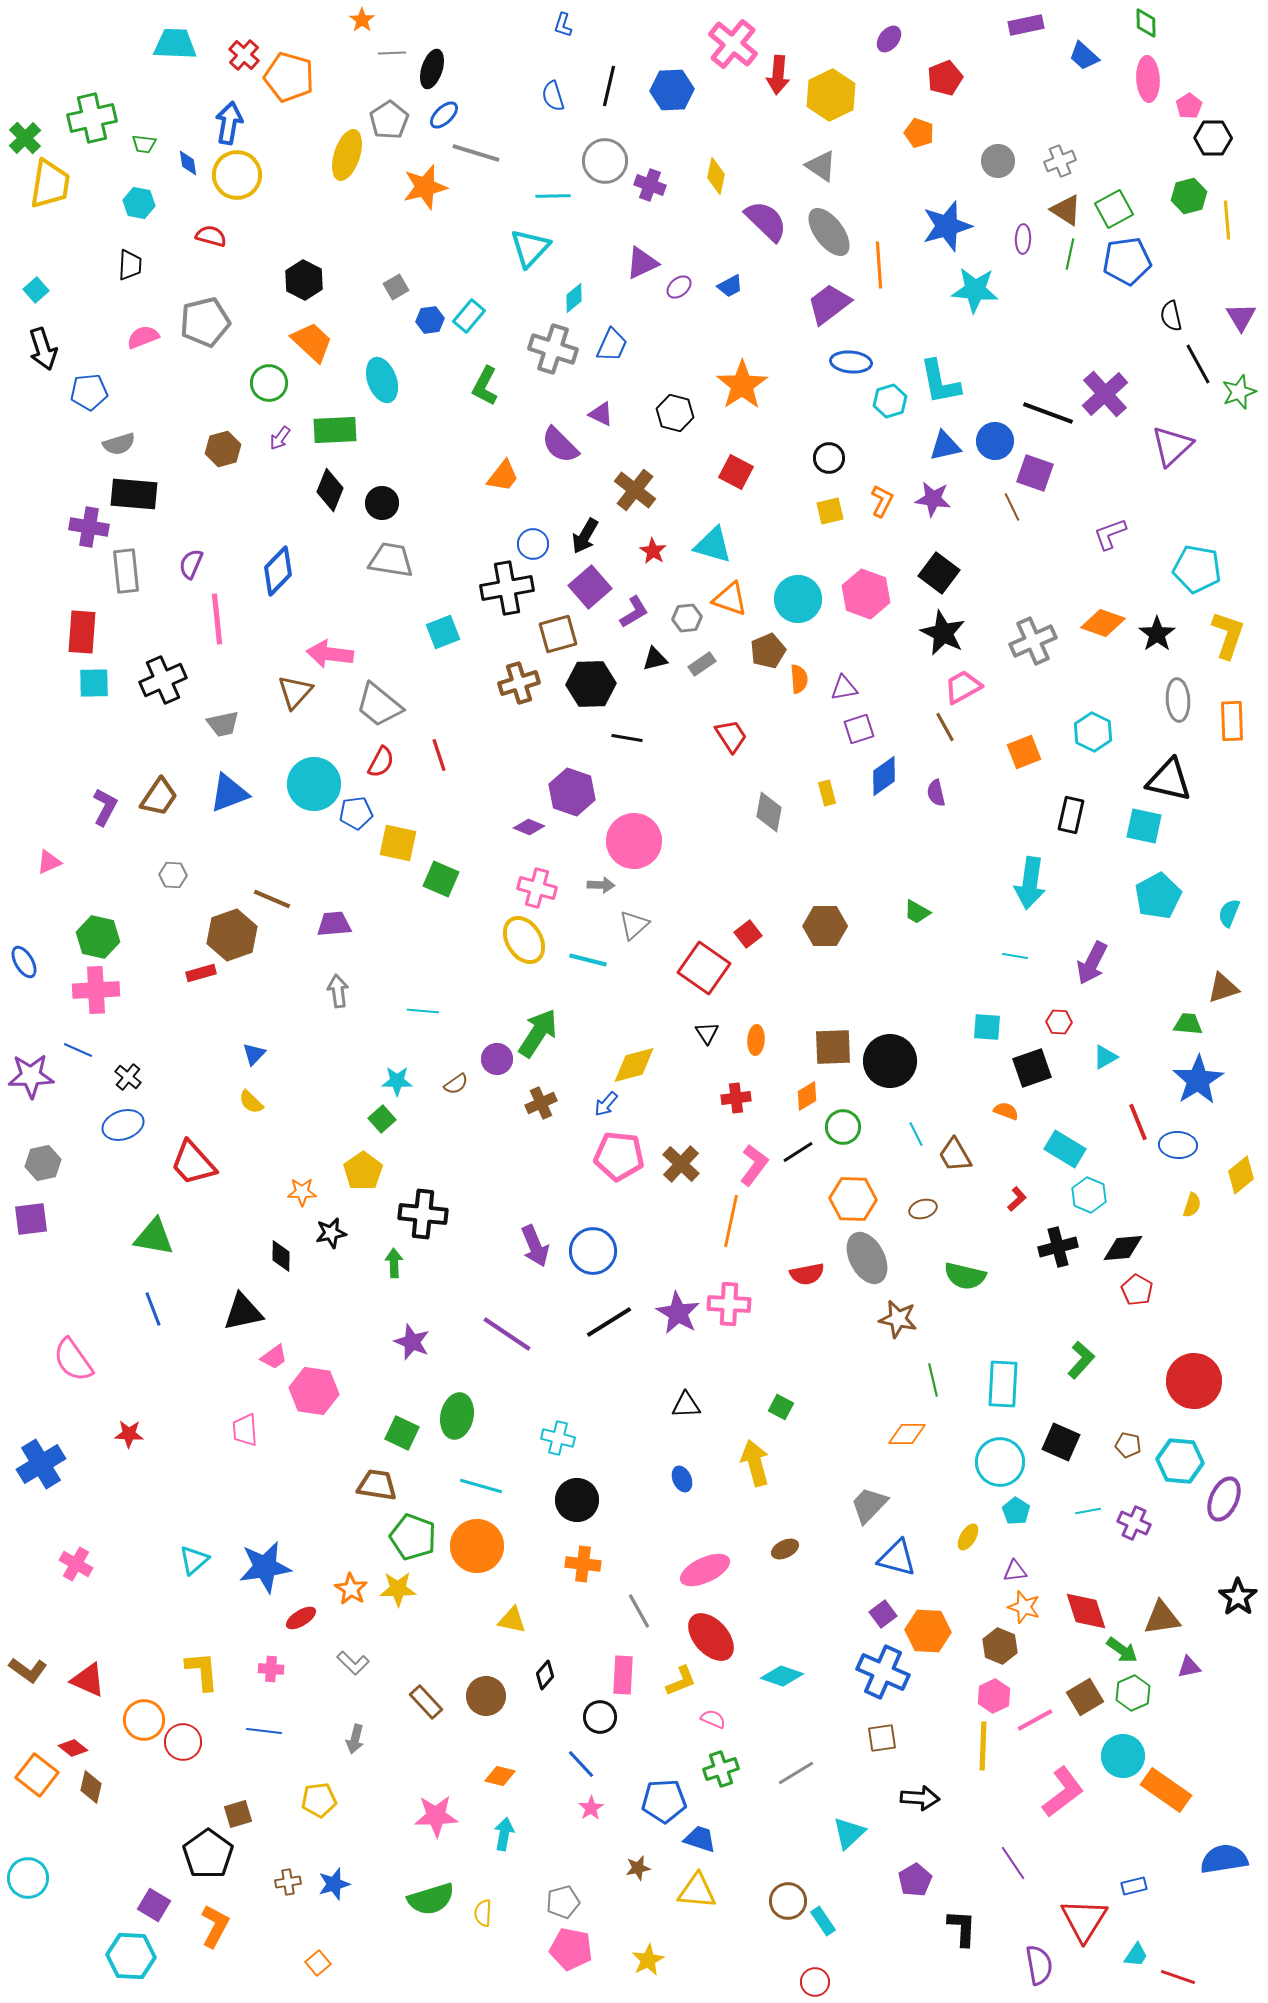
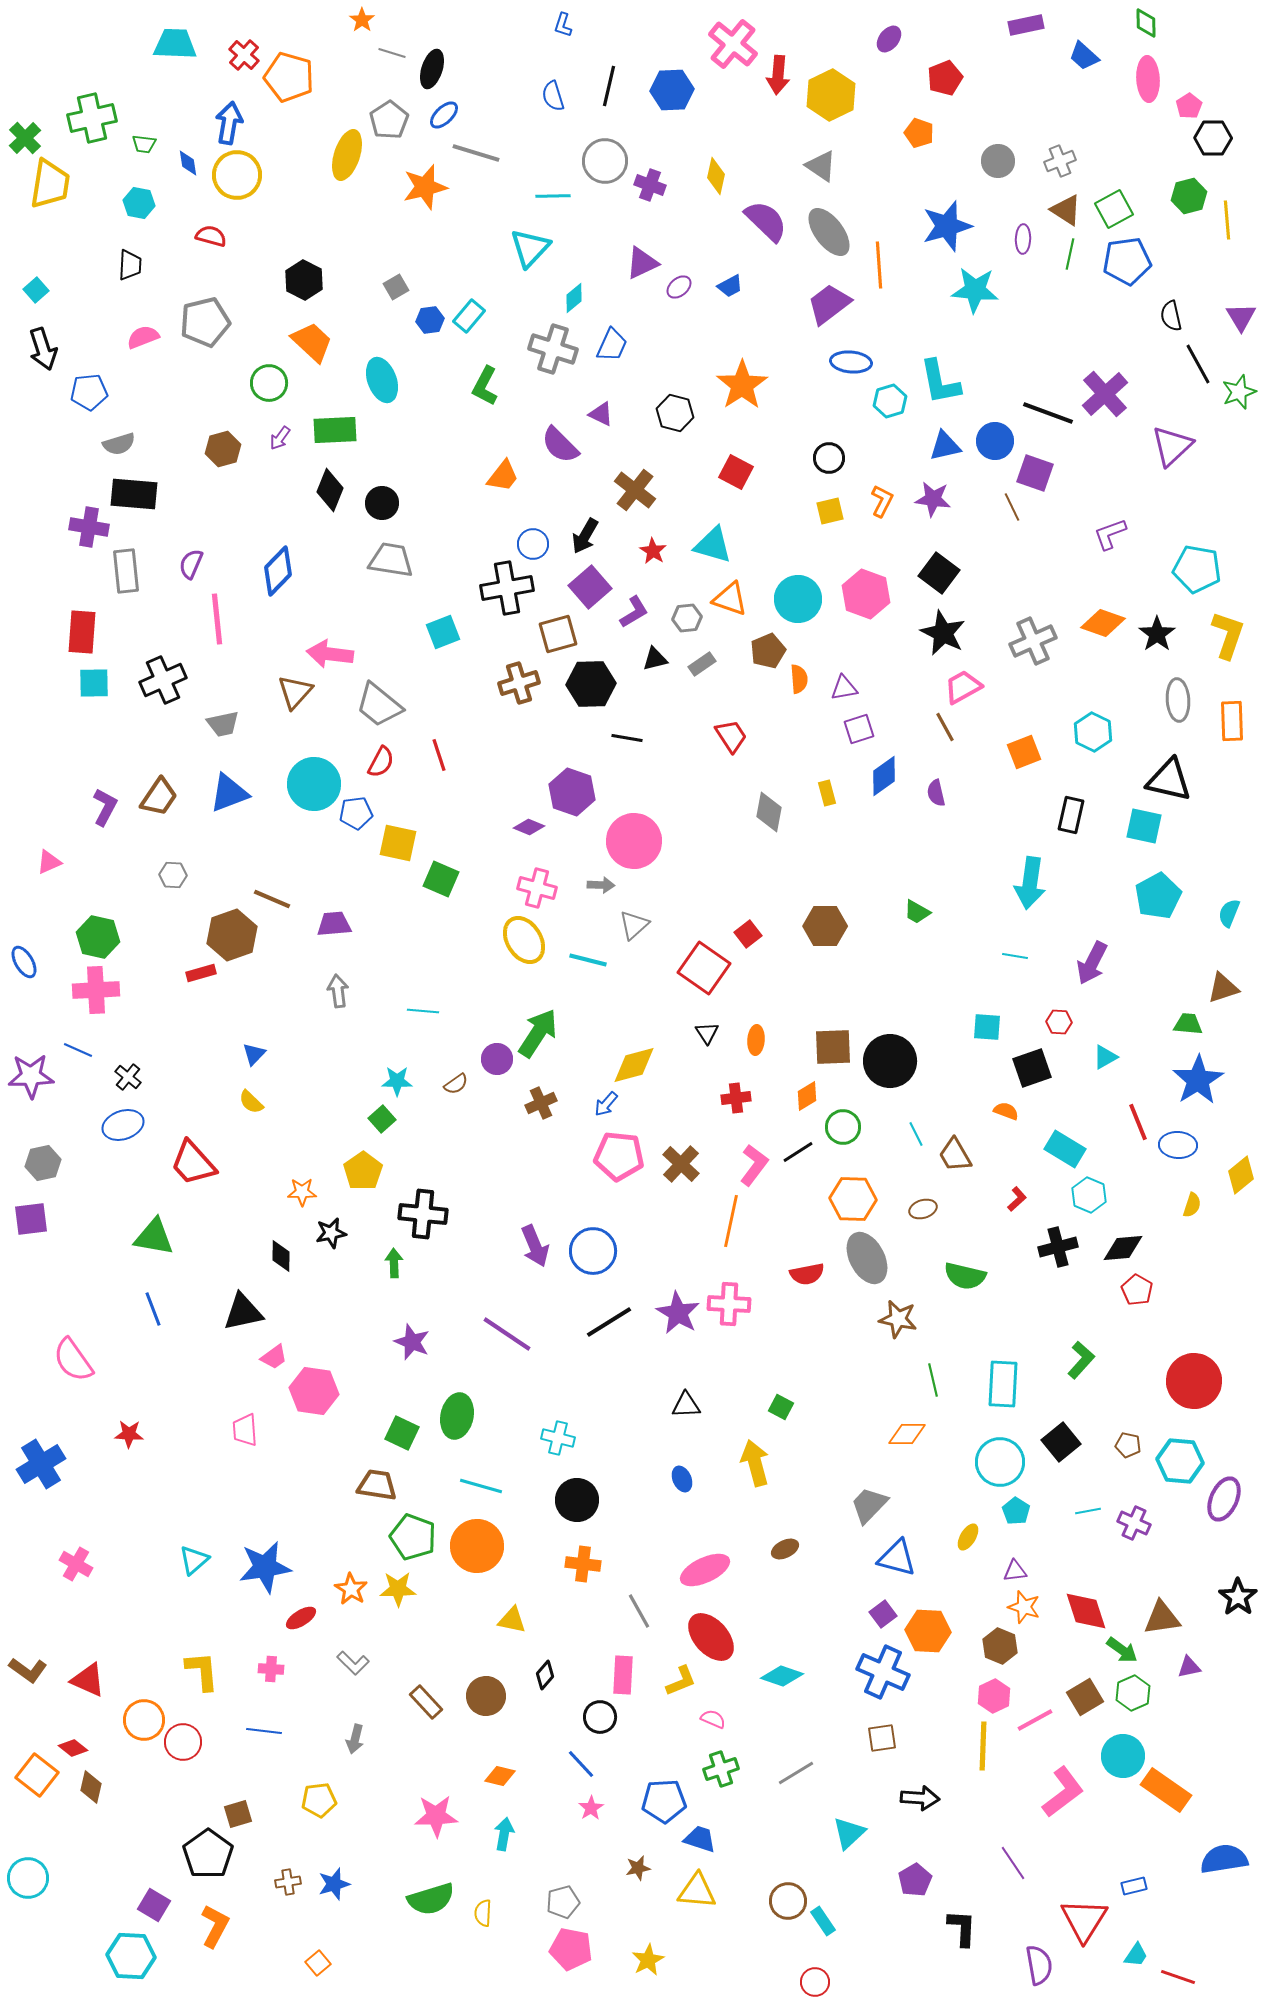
gray line at (392, 53): rotated 20 degrees clockwise
black square at (1061, 1442): rotated 27 degrees clockwise
